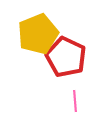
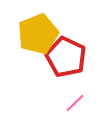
pink line: moved 2 px down; rotated 50 degrees clockwise
